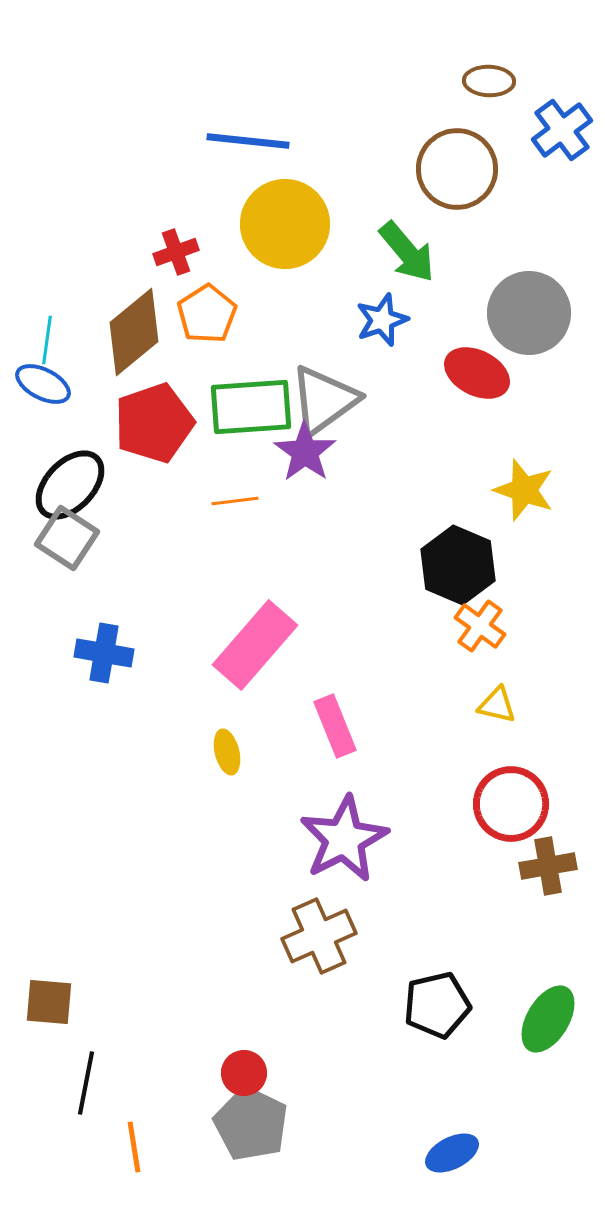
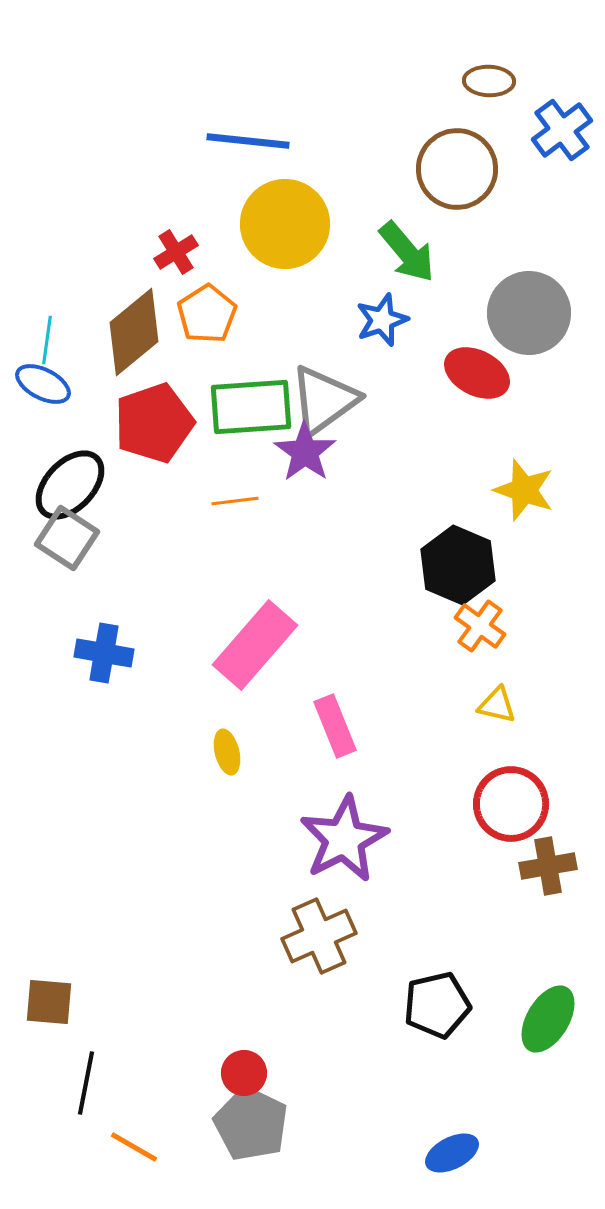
red cross at (176, 252): rotated 12 degrees counterclockwise
orange line at (134, 1147): rotated 51 degrees counterclockwise
